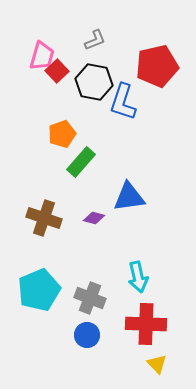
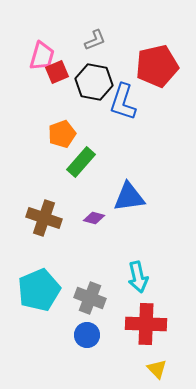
red square: moved 1 px down; rotated 20 degrees clockwise
yellow triangle: moved 5 px down
